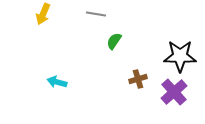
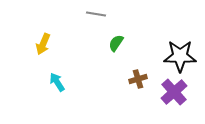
yellow arrow: moved 30 px down
green semicircle: moved 2 px right, 2 px down
cyan arrow: rotated 42 degrees clockwise
